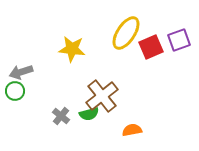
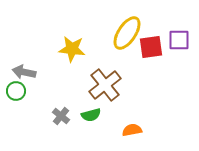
yellow ellipse: moved 1 px right
purple square: rotated 20 degrees clockwise
red square: rotated 15 degrees clockwise
gray arrow: moved 3 px right; rotated 30 degrees clockwise
green circle: moved 1 px right
brown cross: moved 3 px right, 11 px up
green semicircle: moved 2 px right, 1 px down
